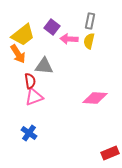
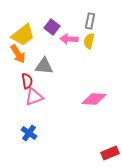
red semicircle: moved 3 px left
pink diamond: moved 1 px left, 1 px down
